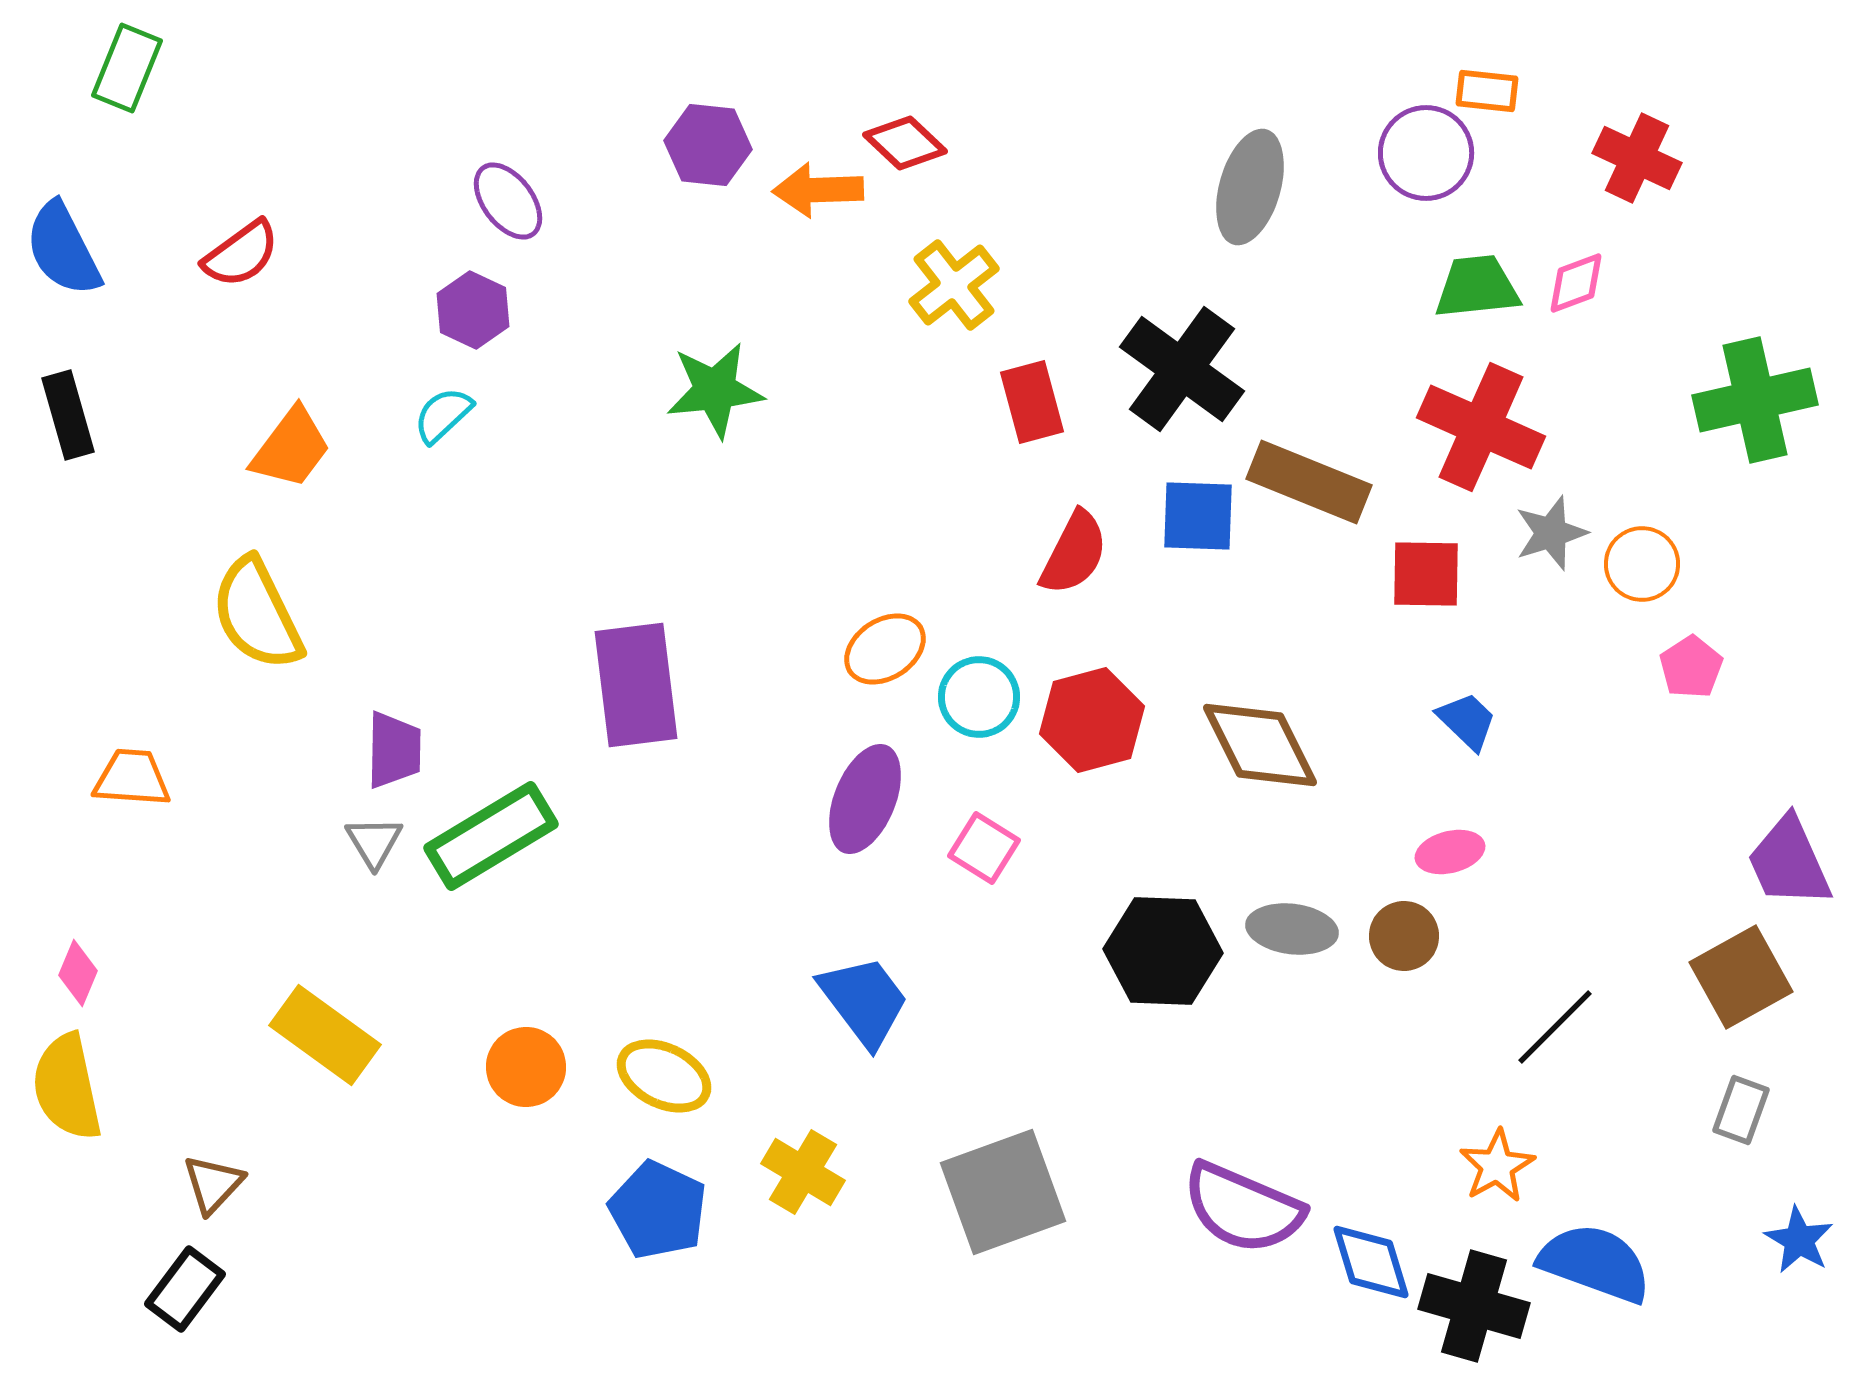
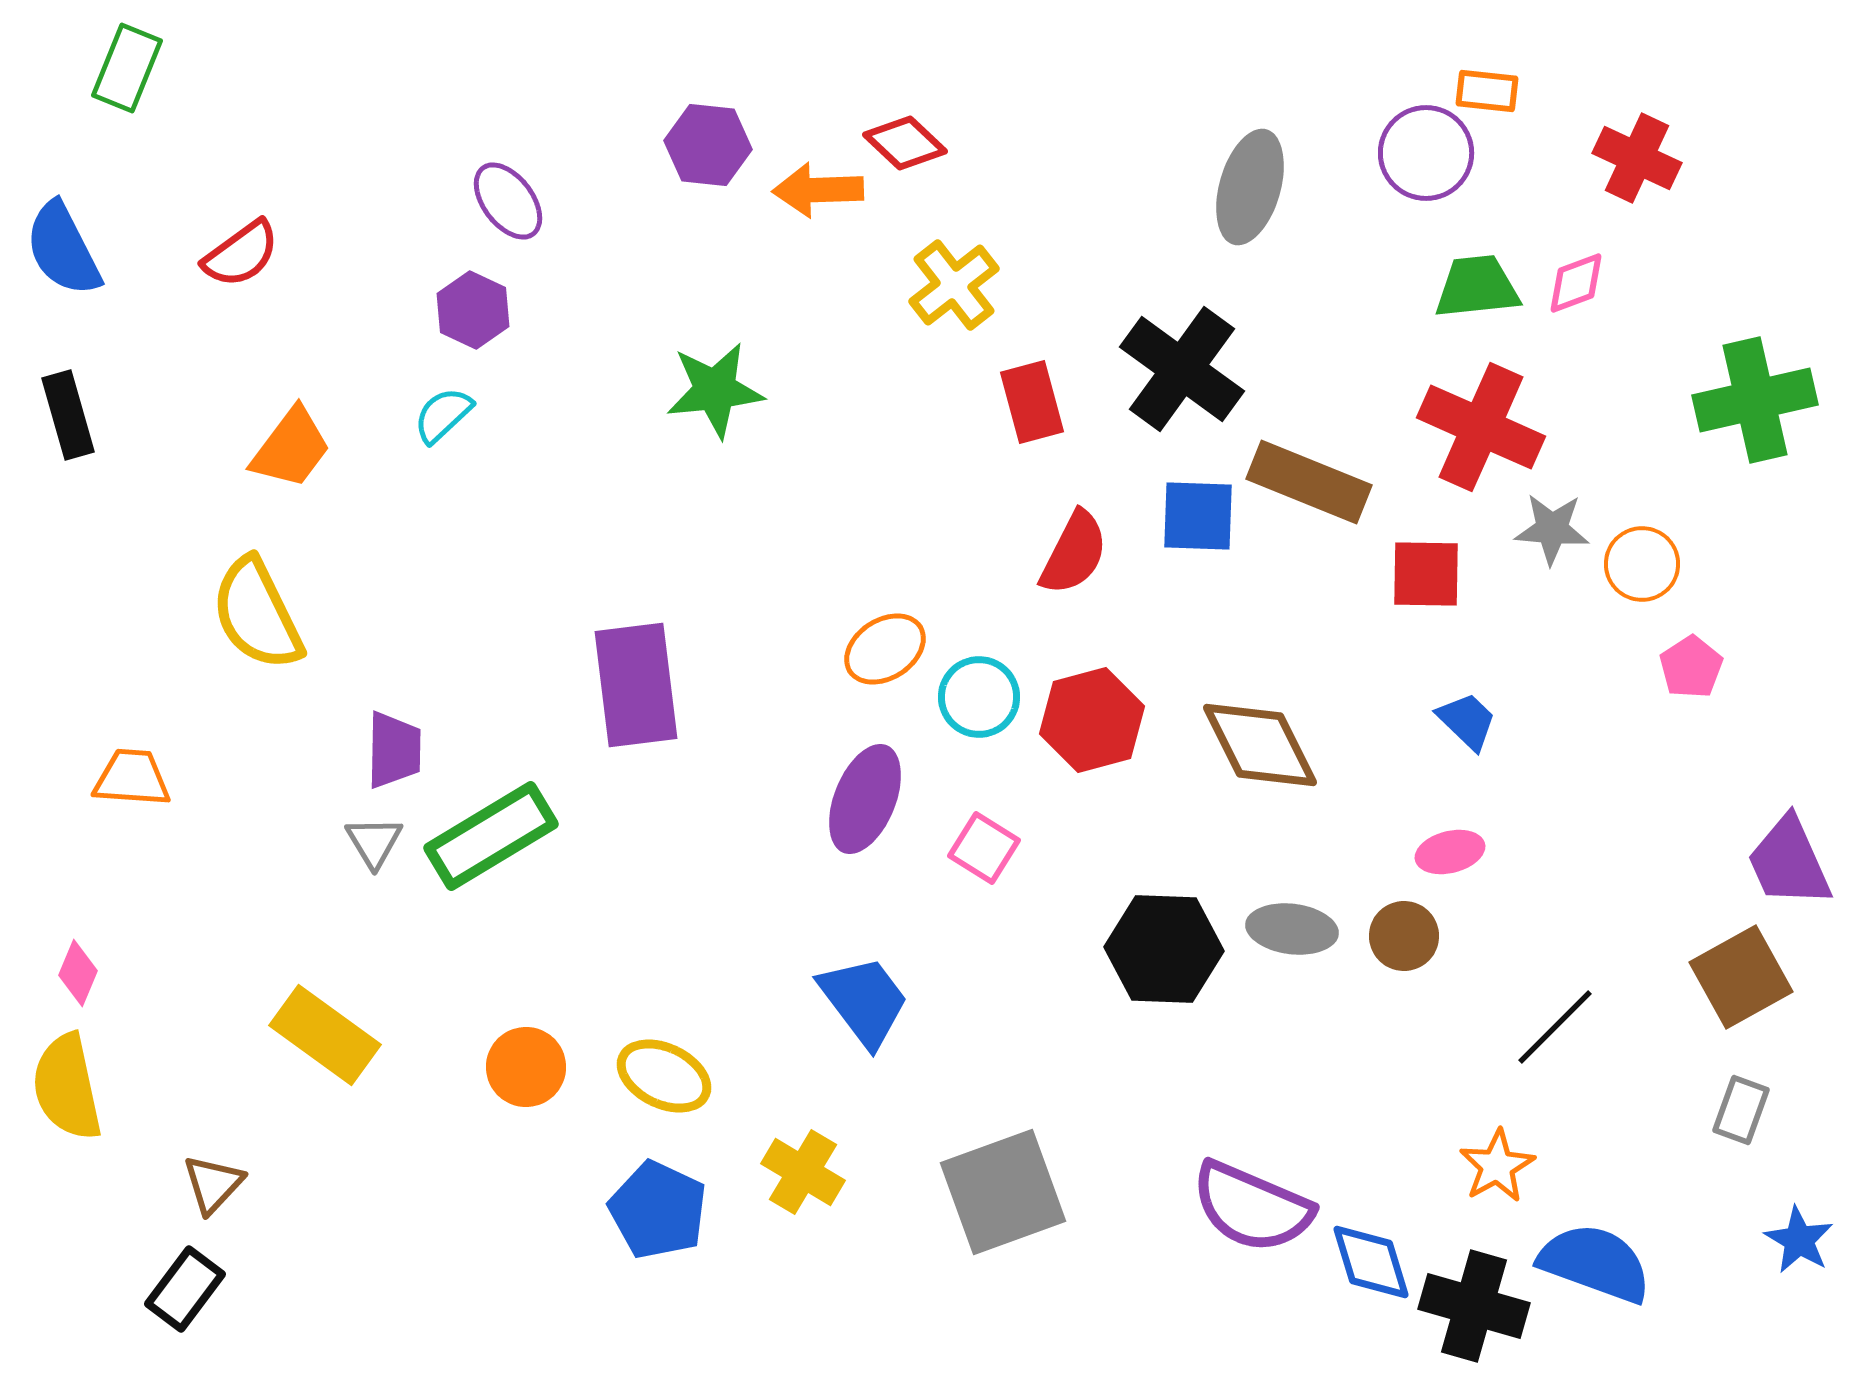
gray star at (1551, 533): moved 1 px right, 4 px up; rotated 22 degrees clockwise
black hexagon at (1163, 951): moved 1 px right, 2 px up
purple semicircle at (1243, 1208): moved 9 px right, 1 px up
